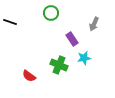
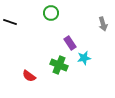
gray arrow: moved 9 px right; rotated 40 degrees counterclockwise
purple rectangle: moved 2 px left, 4 px down
